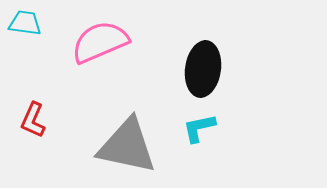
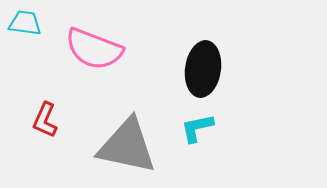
pink semicircle: moved 6 px left, 7 px down; rotated 136 degrees counterclockwise
red L-shape: moved 12 px right
cyan L-shape: moved 2 px left
